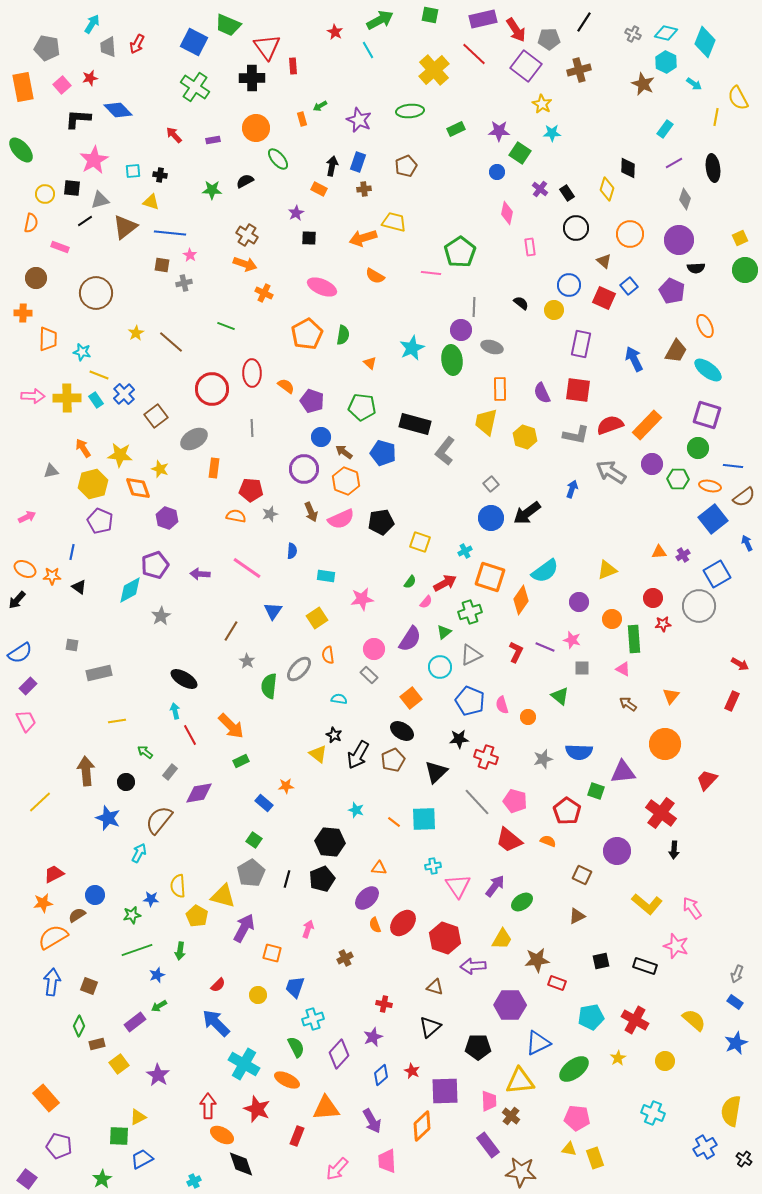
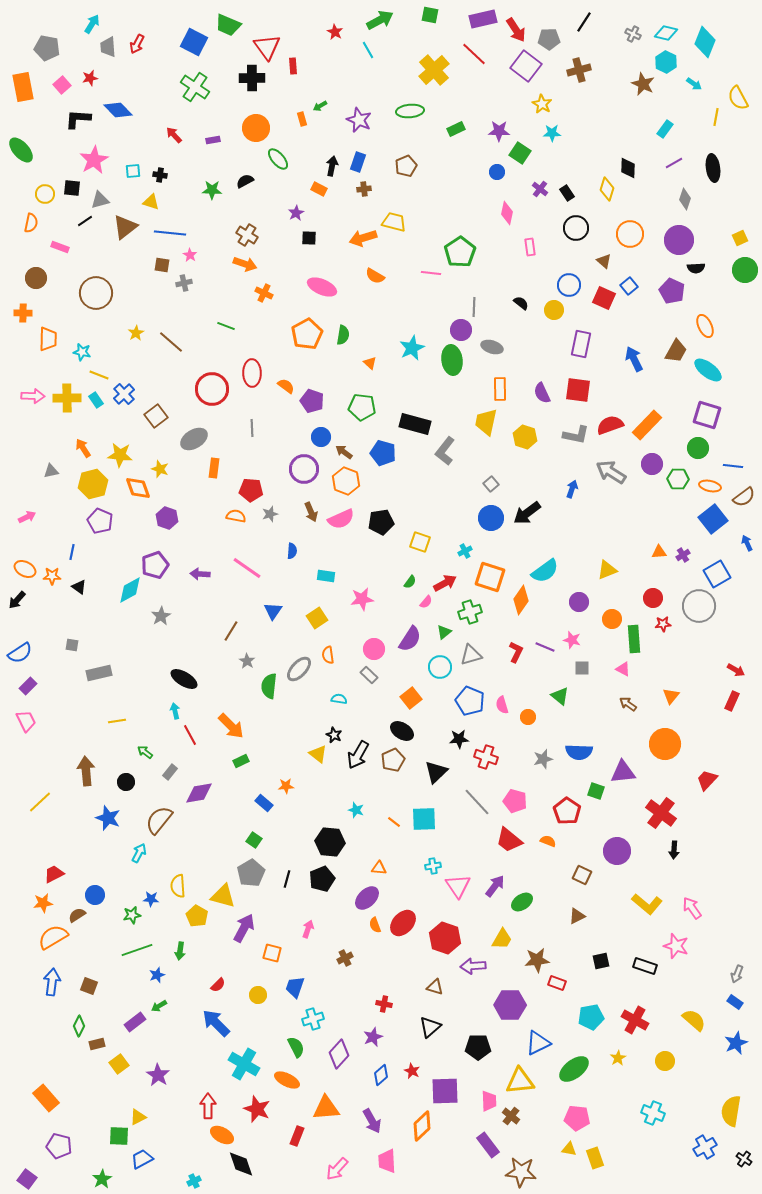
gray triangle at (471, 655): rotated 10 degrees clockwise
red arrow at (740, 664): moved 4 px left, 6 px down
